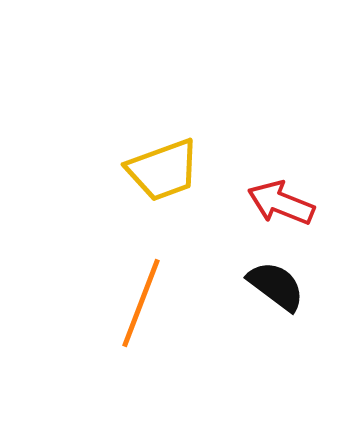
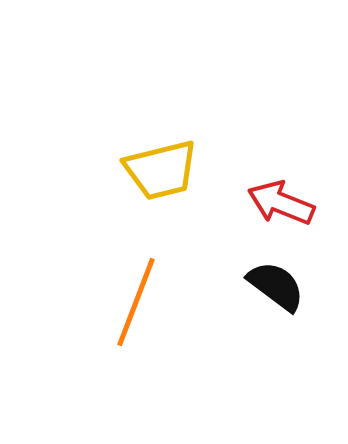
yellow trapezoid: moved 2 px left; rotated 6 degrees clockwise
orange line: moved 5 px left, 1 px up
